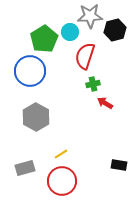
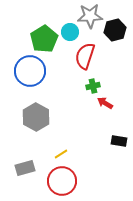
green cross: moved 2 px down
black rectangle: moved 24 px up
